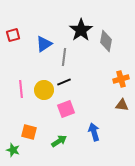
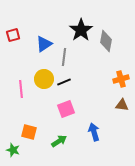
yellow circle: moved 11 px up
